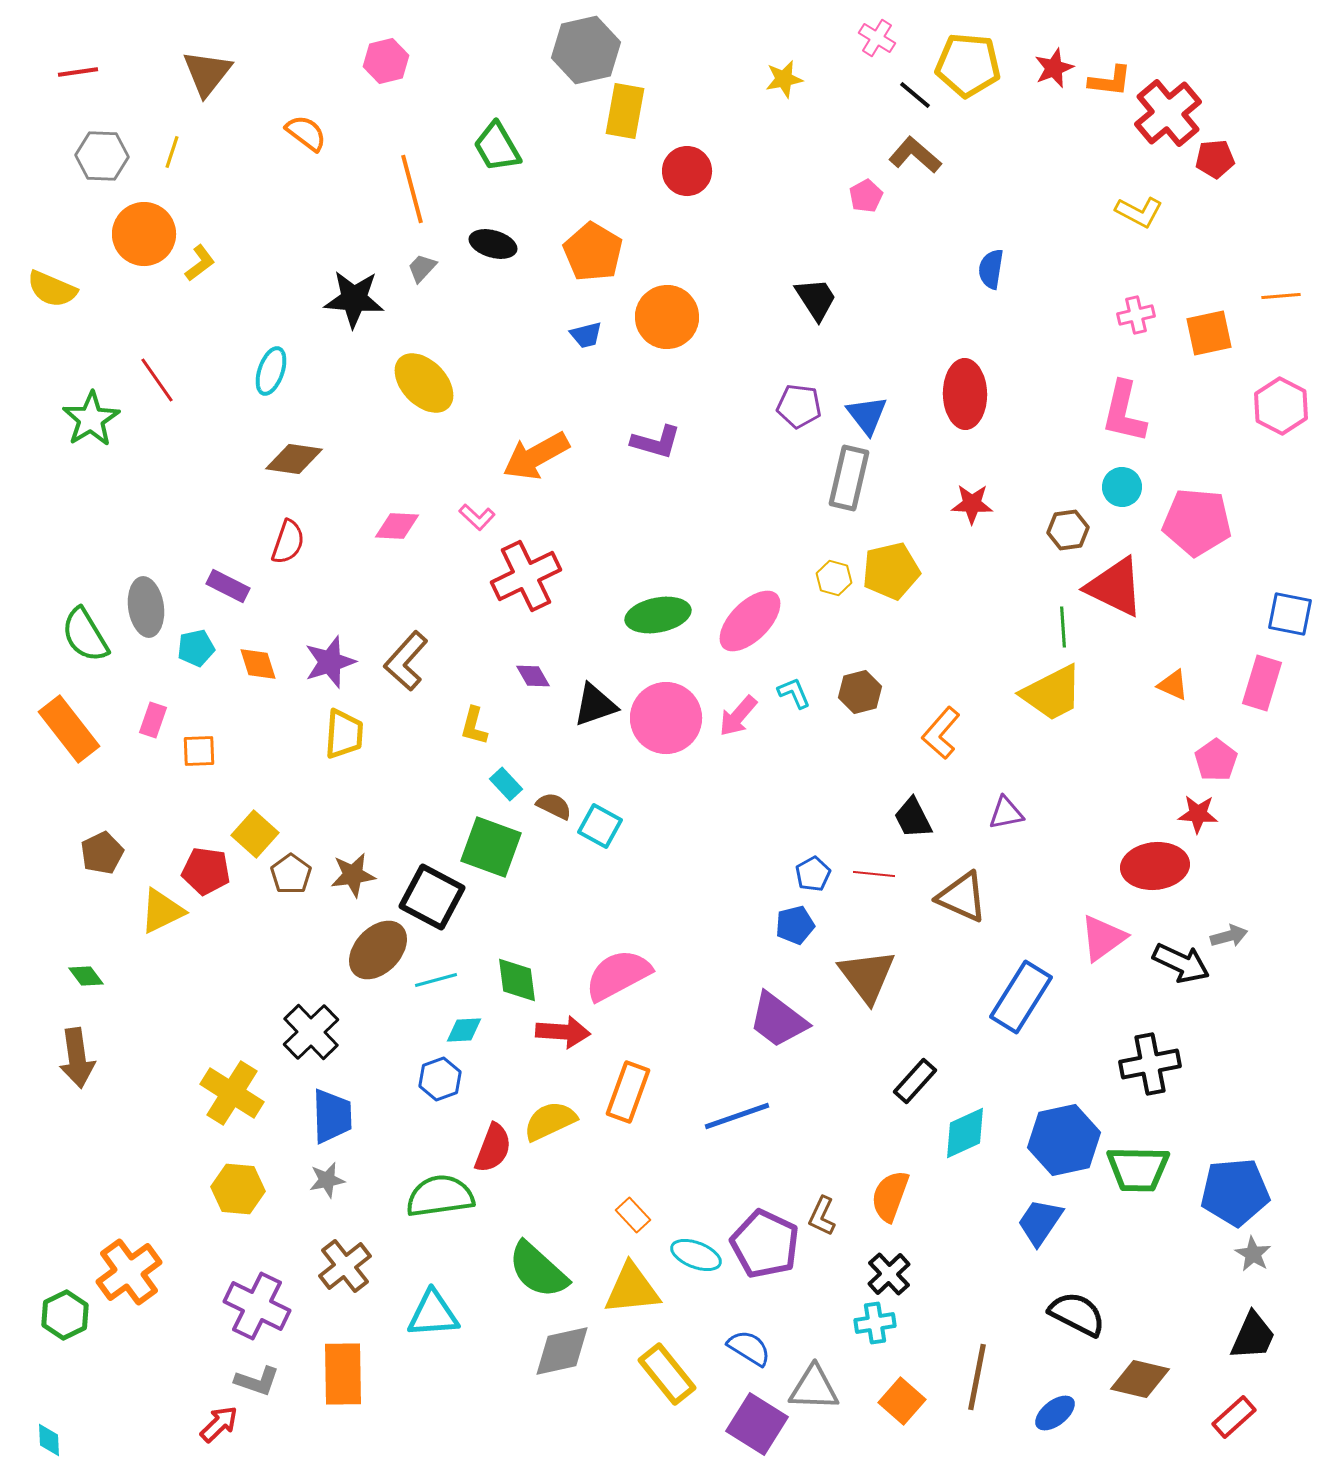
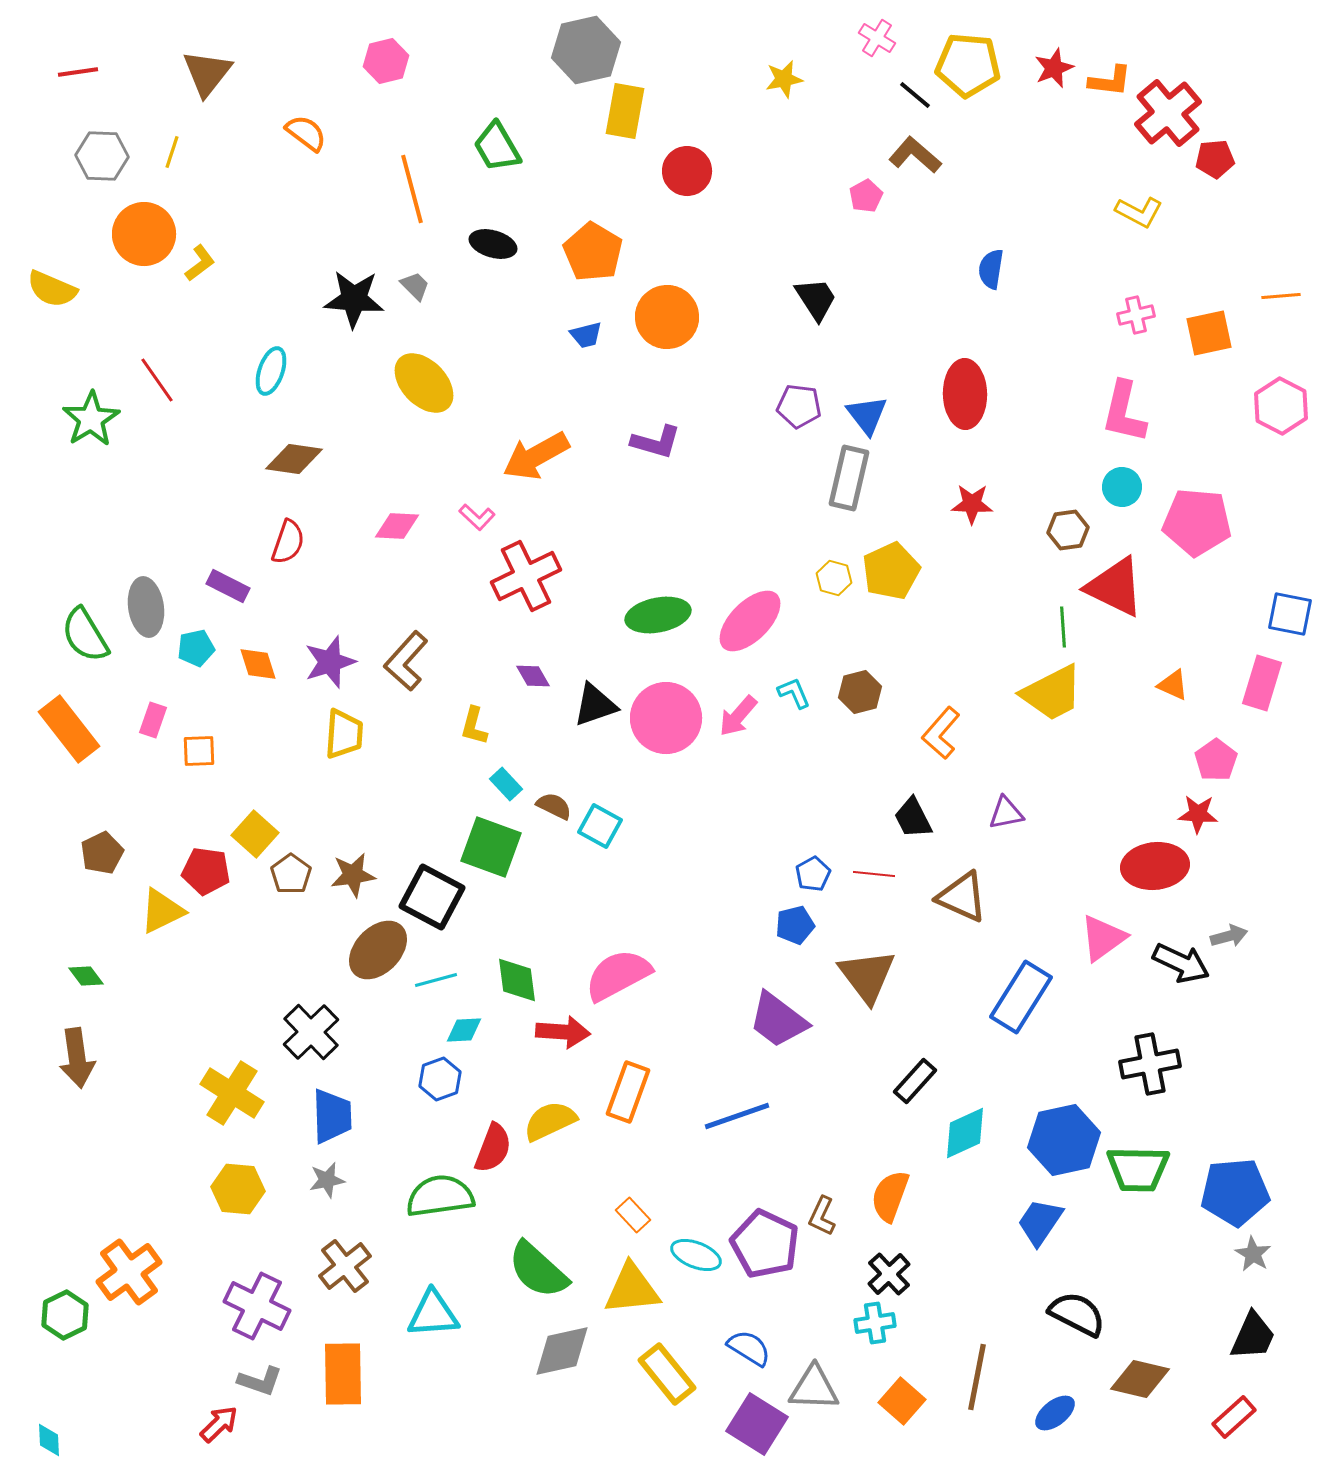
gray trapezoid at (422, 268): moved 7 px left, 18 px down; rotated 92 degrees clockwise
yellow pentagon at (891, 571): rotated 12 degrees counterclockwise
gray L-shape at (257, 1381): moved 3 px right
